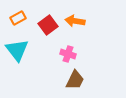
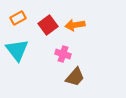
orange arrow: moved 4 px down; rotated 18 degrees counterclockwise
pink cross: moved 5 px left
brown trapezoid: moved 3 px up; rotated 15 degrees clockwise
